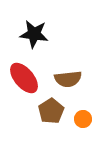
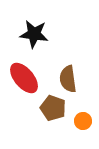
brown semicircle: rotated 88 degrees clockwise
brown pentagon: moved 2 px right, 3 px up; rotated 20 degrees counterclockwise
orange circle: moved 2 px down
